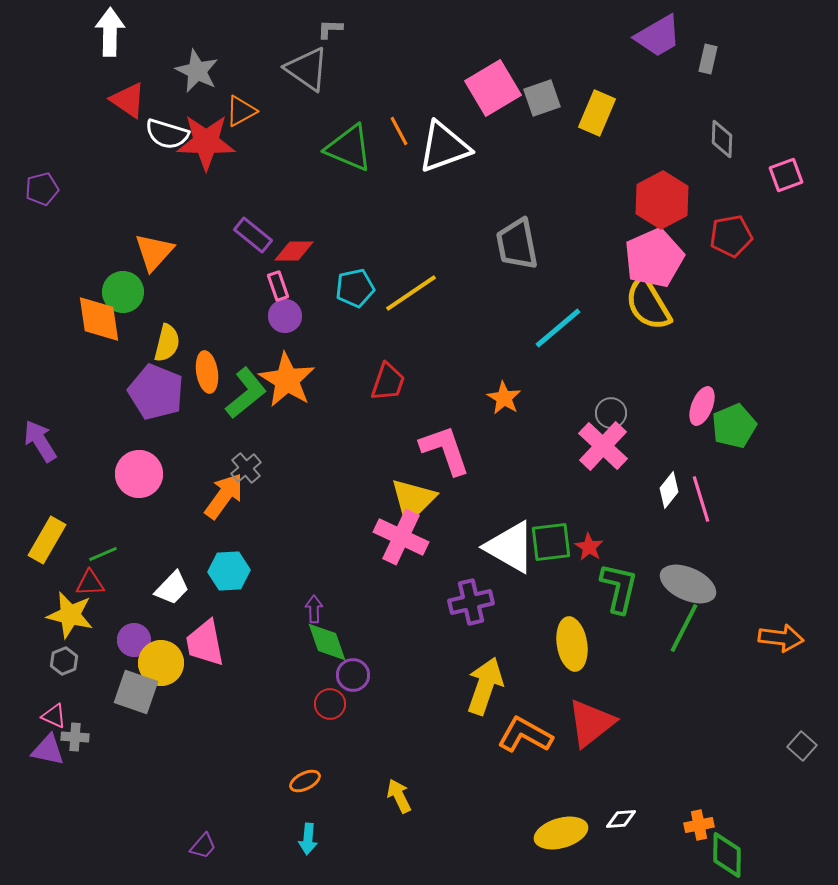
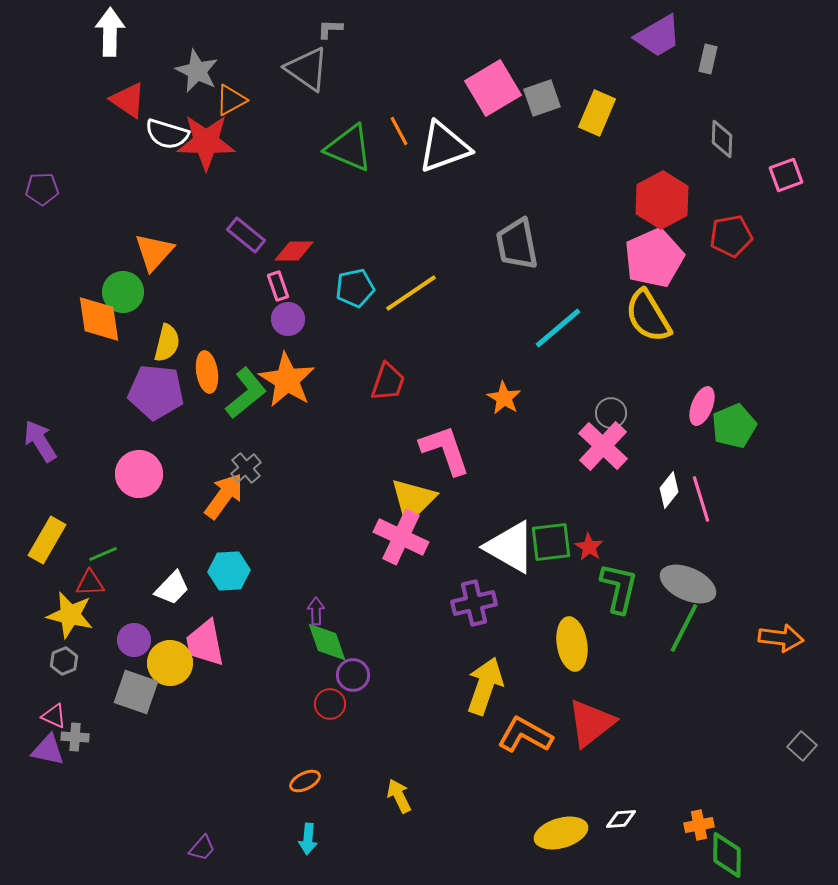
orange triangle at (241, 111): moved 10 px left, 11 px up
purple pentagon at (42, 189): rotated 12 degrees clockwise
purple rectangle at (253, 235): moved 7 px left
yellow semicircle at (648, 304): moved 12 px down
purple circle at (285, 316): moved 3 px right, 3 px down
purple pentagon at (156, 392): rotated 16 degrees counterclockwise
purple cross at (471, 602): moved 3 px right, 1 px down
purple arrow at (314, 609): moved 2 px right, 2 px down
yellow circle at (161, 663): moved 9 px right
purple trapezoid at (203, 846): moved 1 px left, 2 px down
